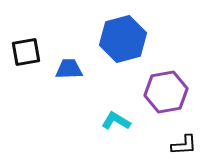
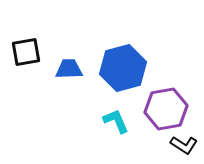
blue hexagon: moved 29 px down
purple hexagon: moved 17 px down
cyan L-shape: rotated 36 degrees clockwise
black L-shape: rotated 36 degrees clockwise
